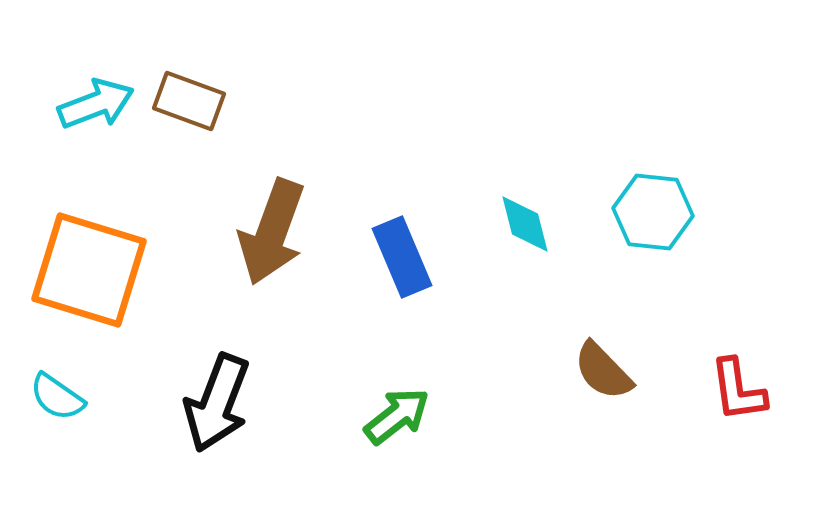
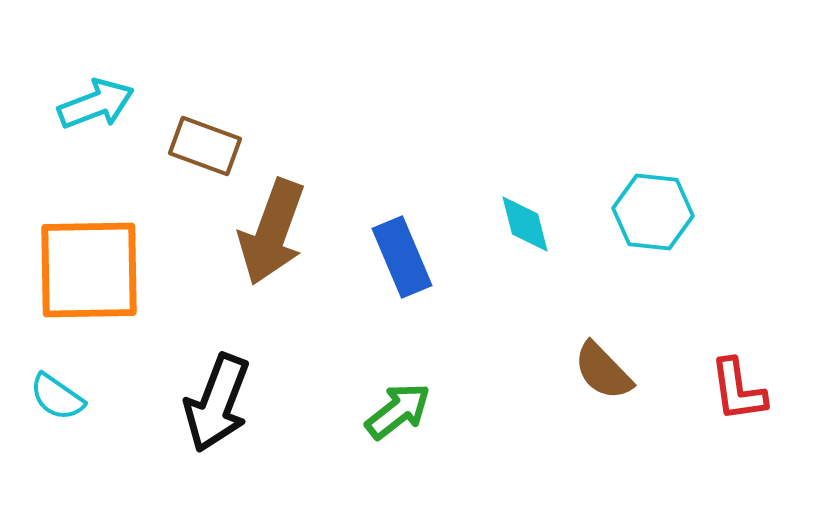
brown rectangle: moved 16 px right, 45 px down
orange square: rotated 18 degrees counterclockwise
green arrow: moved 1 px right, 5 px up
